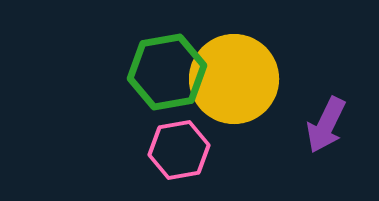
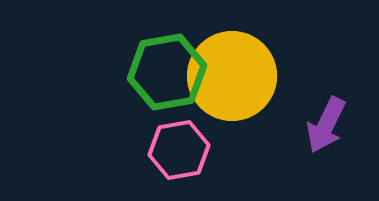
yellow circle: moved 2 px left, 3 px up
